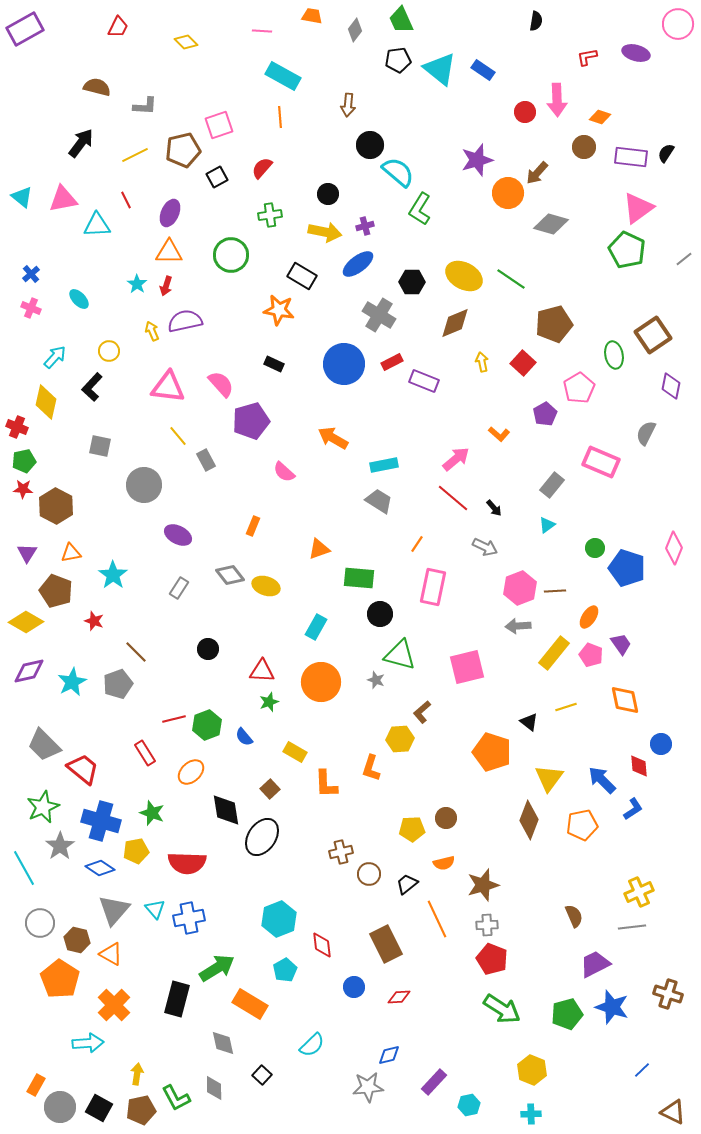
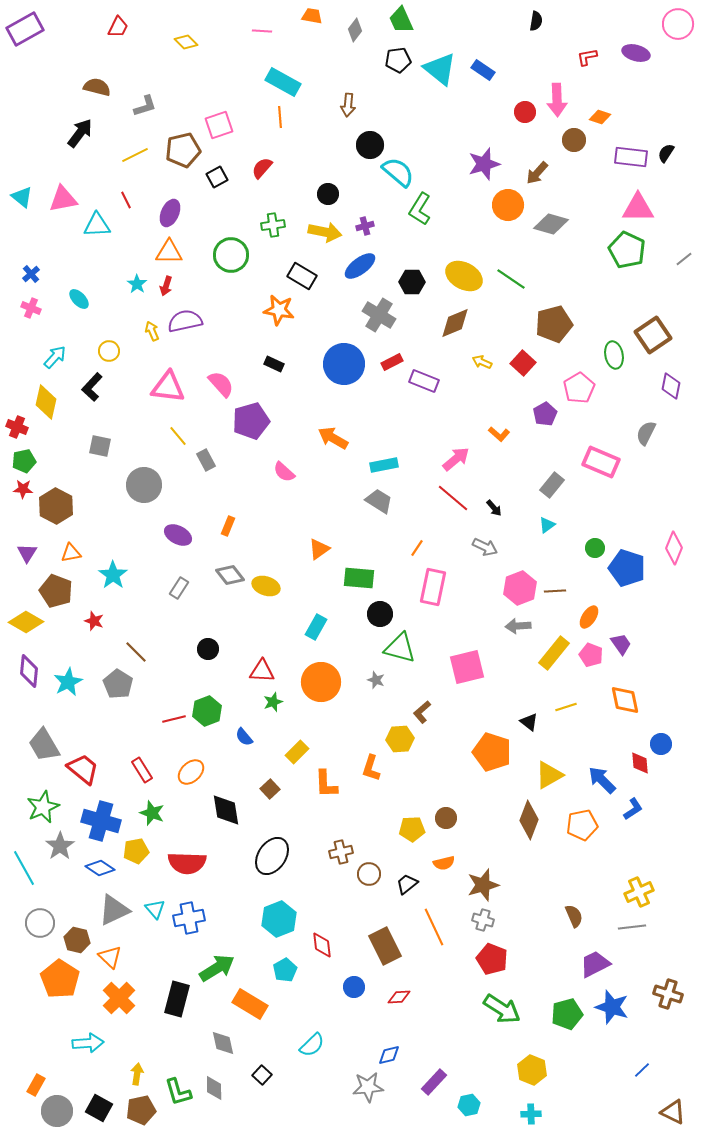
cyan rectangle at (283, 76): moved 6 px down
gray L-shape at (145, 106): rotated 20 degrees counterclockwise
black arrow at (81, 143): moved 1 px left, 10 px up
brown circle at (584, 147): moved 10 px left, 7 px up
purple star at (477, 160): moved 7 px right, 4 px down
orange circle at (508, 193): moved 12 px down
pink triangle at (638, 208): rotated 36 degrees clockwise
green cross at (270, 215): moved 3 px right, 10 px down
blue ellipse at (358, 264): moved 2 px right, 2 px down
yellow arrow at (482, 362): rotated 54 degrees counterclockwise
orange rectangle at (253, 526): moved 25 px left
orange line at (417, 544): moved 4 px down
orange triangle at (319, 549): rotated 15 degrees counterclockwise
green triangle at (400, 655): moved 7 px up
purple diamond at (29, 671): rotated 72 degrees counterclockwise
cyan star at (72, 682): moved 4 px left
gray pentagon at (118, 684): rotated 20 degrees counterclockwise
green star at (269, 702): moved 4 px right
green hexagon at (207, 725): moved 14 px up
gray trapezoid at (44, 745): rotated 15 degrees clockwise
yellow rectangle at (295, 752): moved 2 px right; rotated 75 degrees counterclockwise
red rectangle at (145, 753): moved 3 px left, 17 px down
red diamond at (639, 766): moved 1 px right, 3 px up
yellow triangle at (549, 778): moved 3 px up; rotated 24 degrees clockwise
black ellipse at (262, 837): moved 10 px right, 19 px down
gray triangle at (114, 910): rotated 24 degrees clockwise
orange line at (437, 919): moved 3 px left, 8 px down
gray cross at (487, 925): moved 4 px left, 5 px up; rotated 20 degrees clockwise
brown rectangle at (386, 944): moved 1 px left, 2 px down
orange triangle at (111, 954): moved 1 px left, 3 px down; rotated 15 degrees clockwise
orange cross at (114, 1005): moved 5 px right, 7 px up
green L-shape at (176, 1098): moved 2 px right, 6 px up; rotated 12 degrees clockwise
gray circle at (60, 1107): moved 3 px left, 4 px down
